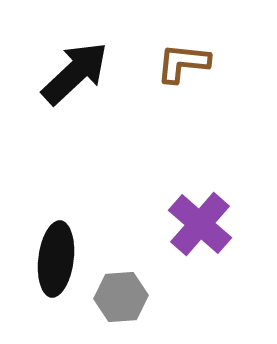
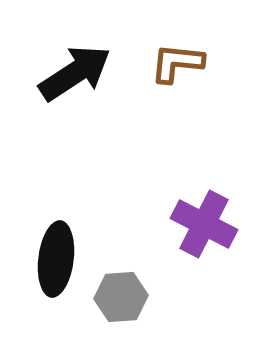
brown L-shape: moved 6 px left
black arrow: rotated 10 degrees clockwise
purple cross: moved 4 px right; rotated 14 degrees counterclockwise
